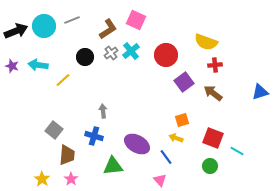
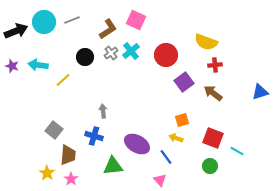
cyan circle: moved 4 px up
brown trapezoid: moved 1 px right
yellow star: moved 5 px right, 6 px up
